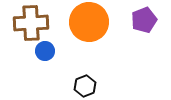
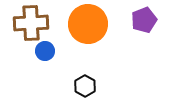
orange circle: moved 1 px left, 2 px down
black hexagon: rotated 10 degrees counterclockwise
